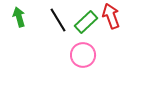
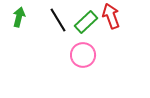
green arrow: rotated 30 degrees clockwise
